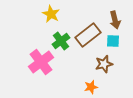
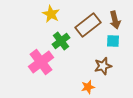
brown rectangle: moved 10 px up
brown star: moved 1 px left, 2 px down
orange star: moved 3 px left
